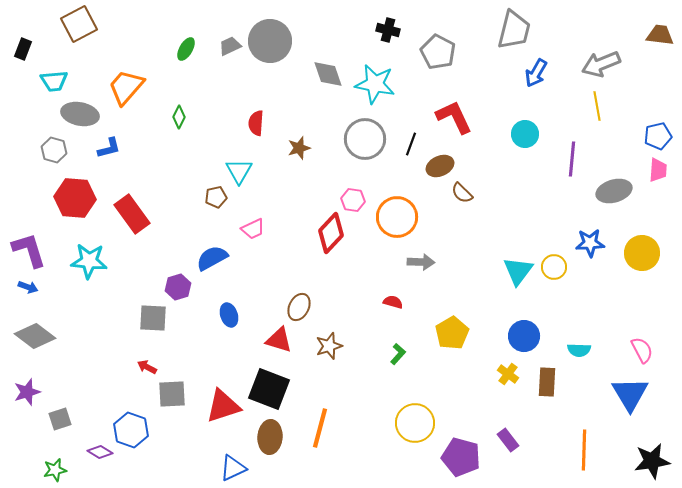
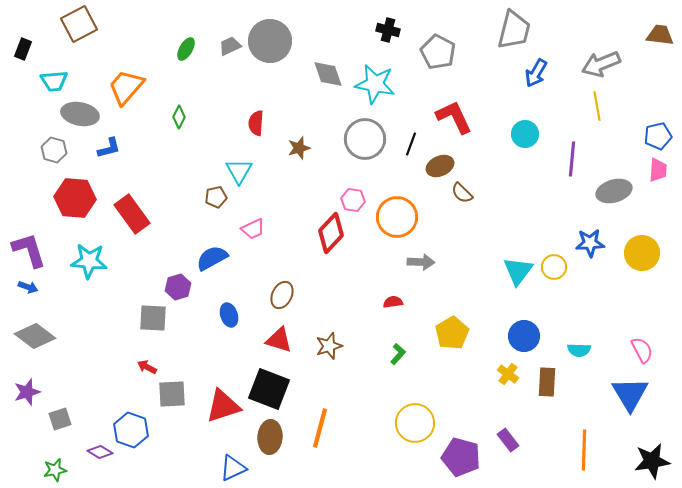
red semicircle at (393, 302): rotated 24 degrees counterclockwise
brown ellipse at (299, 307): moved 17 px left, 12 px up
